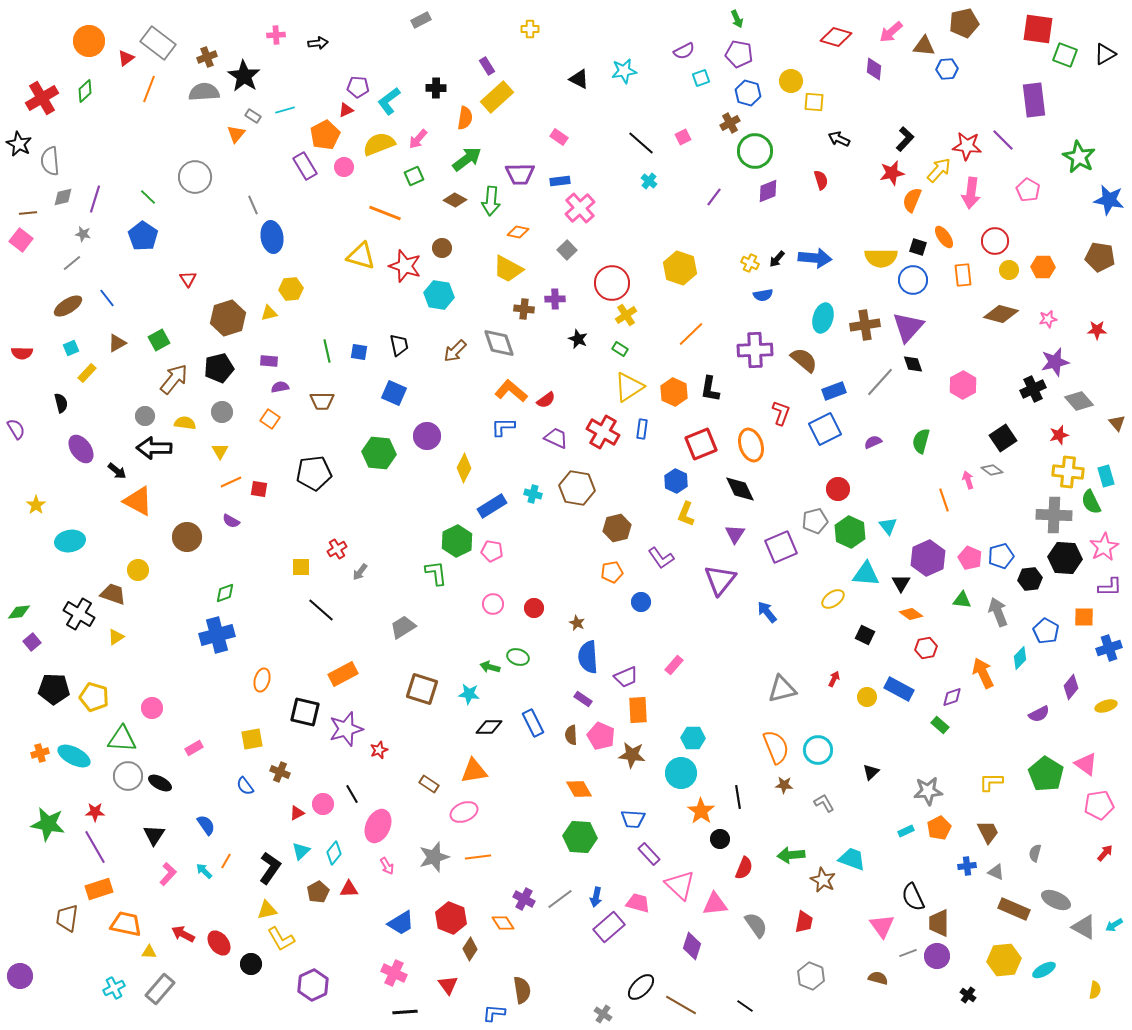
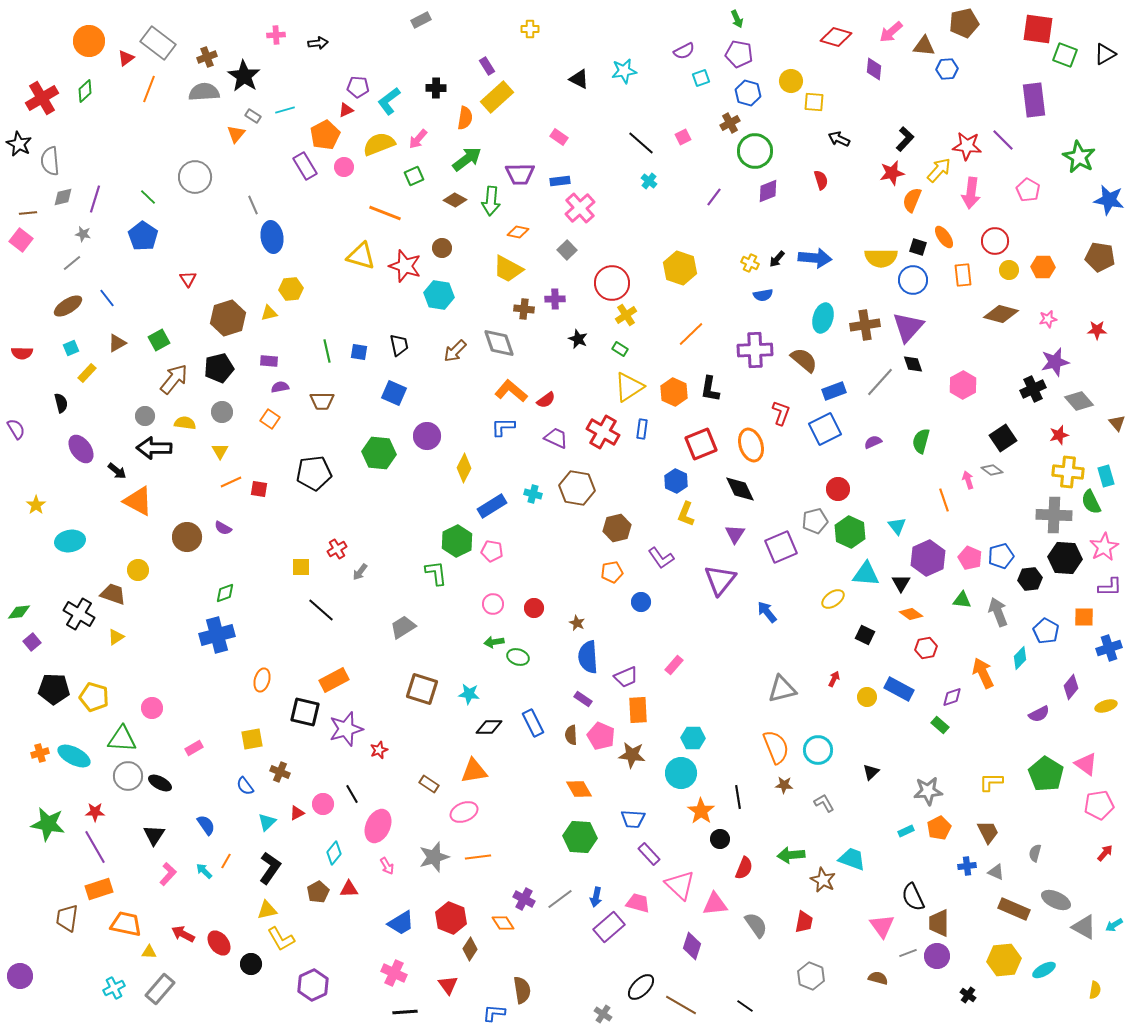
purple semicircle at (231, 521): moved 8 px left, 7 px down
cyan triangle at (888, 526): moved 9 px right
green arrow at (490, 667): moved 4 px right, 25 px up; rotated 24 degrees counterclockwise
orange rectangle at (343, 674): moved 9 px left, 6 px down
cyan triangle at (301, 851): moved 34 px left, 29 px up
